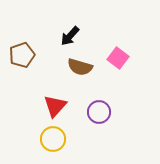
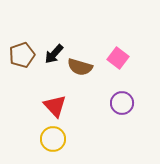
black arrow: moved 16 px left, 18 px down
red triangle: rotated 25 degrees counterclockwise
purple circle: moved 23 px right, 9 px up
